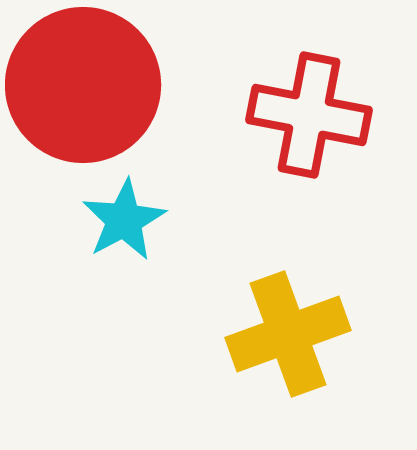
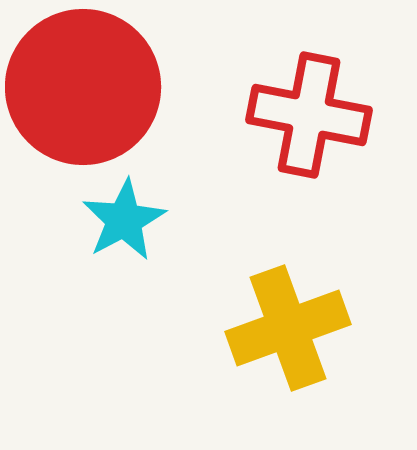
red circle: moved 2 px down
yellow cross: moved 6 px up
